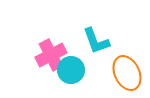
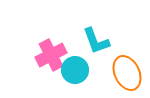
cyan circle: moved 4 px right
